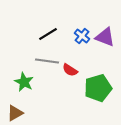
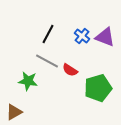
black line: rotated 30 degrees counterclockwise
gray line: rotated 20 degrees clockwise
green star: moved 4 px right, 1 px up; rotated 18 degrees counterclockwise
brown triangle: moved 1 px left, 1 px up
